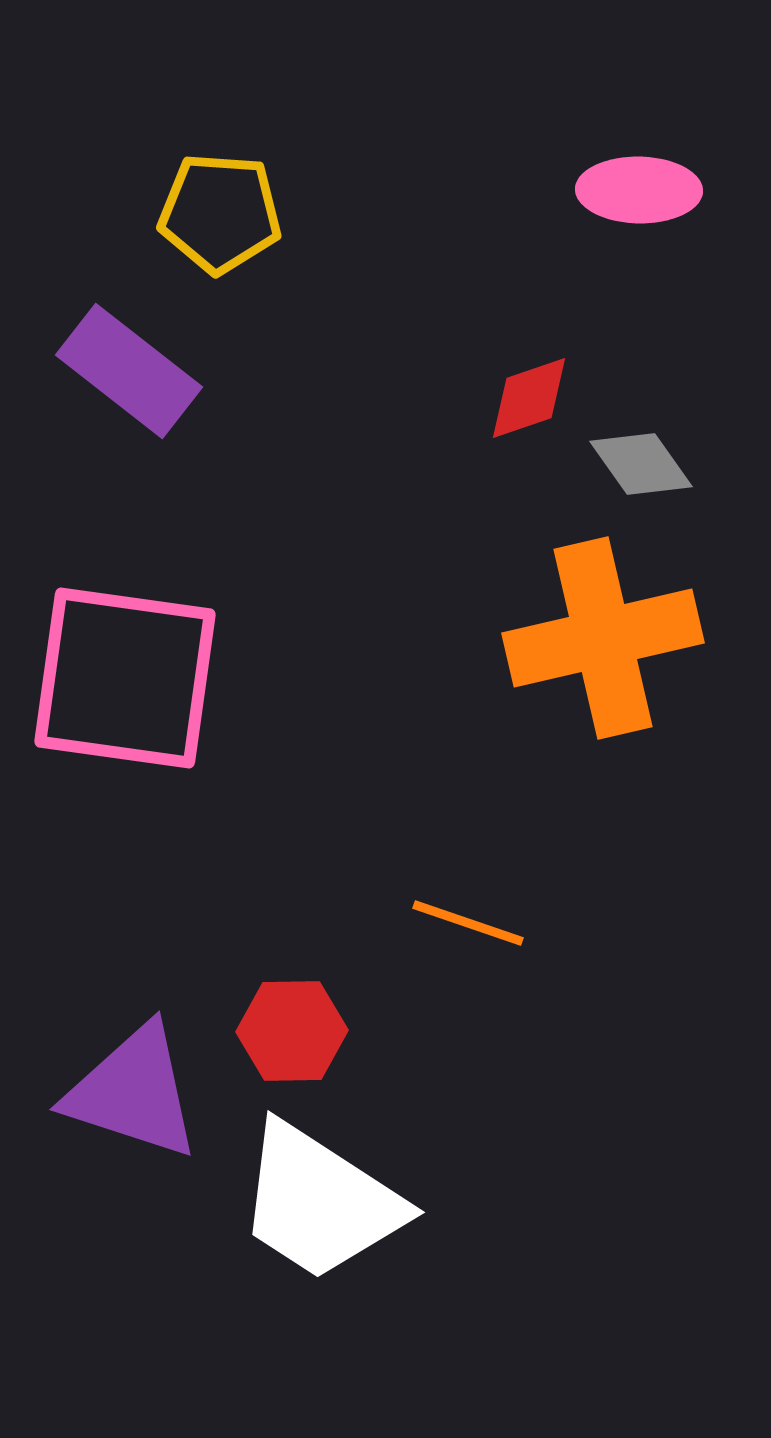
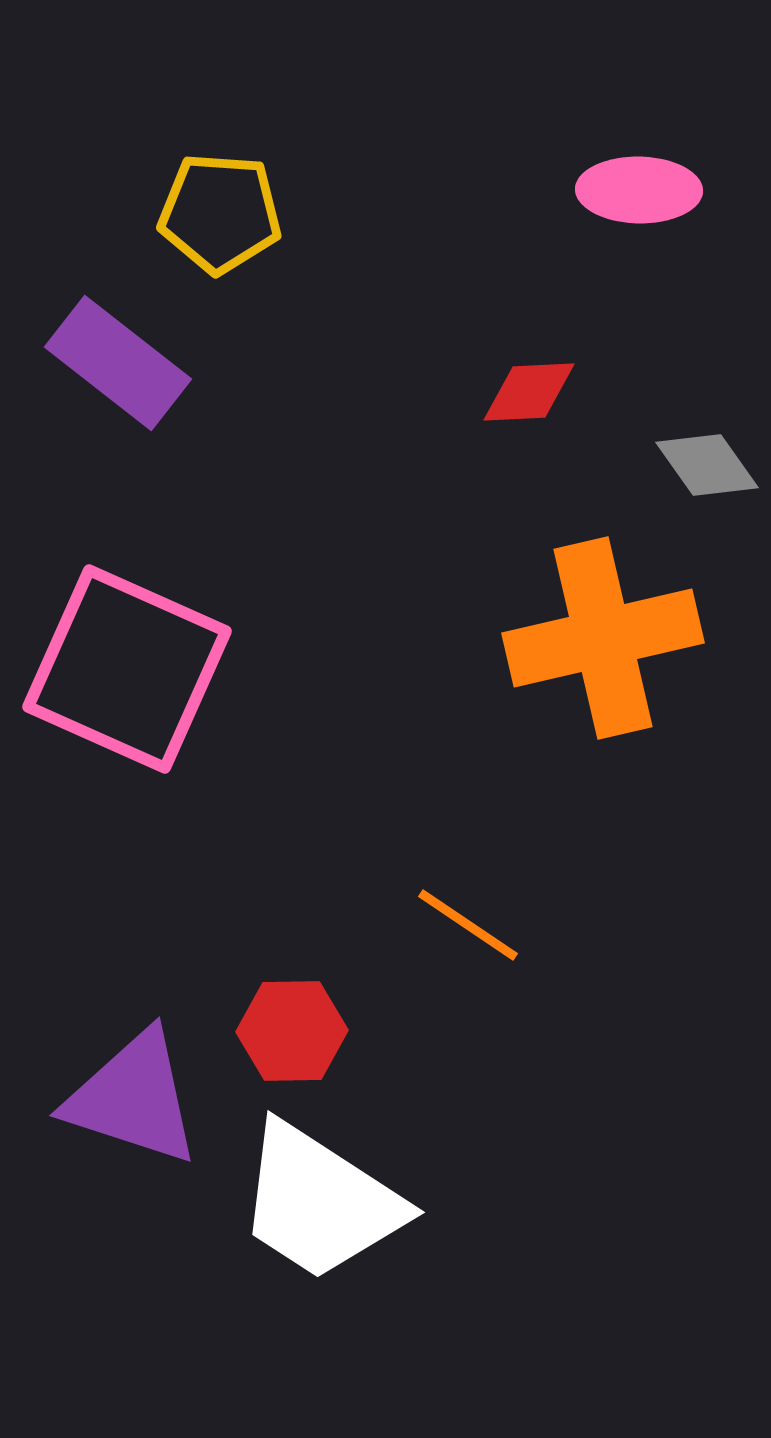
purple rectangle: moved 11 px left, 8 px up
red diamond: moved 6 px up; rotated 16 degrees clockwise
gray diamond: moved 66 px right, 1 px down
pink square: moved 2 px right, 9 px up; rotated 16 degrees clockwise
orange line: moved 2 px down; rotated 15 degrees clockwise
purple triangle: moved 6 px down
